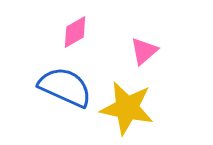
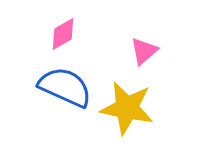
pink diamond: moved 12 px left, 2 px down
